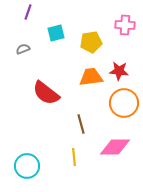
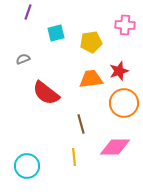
gray semicircle: moved 10 px down
red star: rotated 24 degrees counterclockwise
orange trapezoid: moved 2 px down
